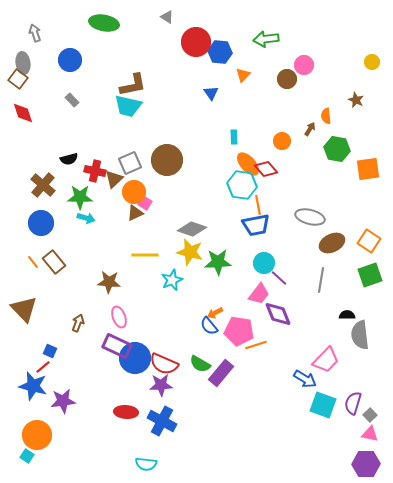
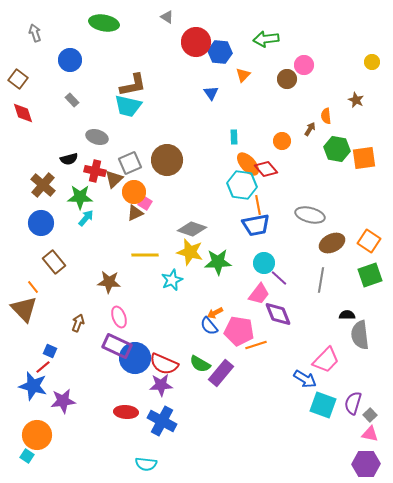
gray ellipse at (23, 63): moved 74 px right, 74 px down; rotated 65 degrees counterclockwise
orange square at (368, 169): moved 4 px left, 11 px up
gray ellipse at (310, 217): moved 2 px up
cyan arrow at (86, 218): rotated 66 degrees counterclockwise
orange line at (33, 262): moved 25 px down
